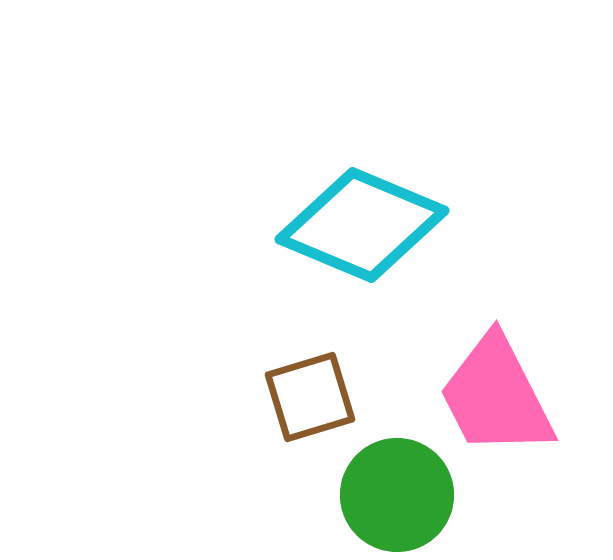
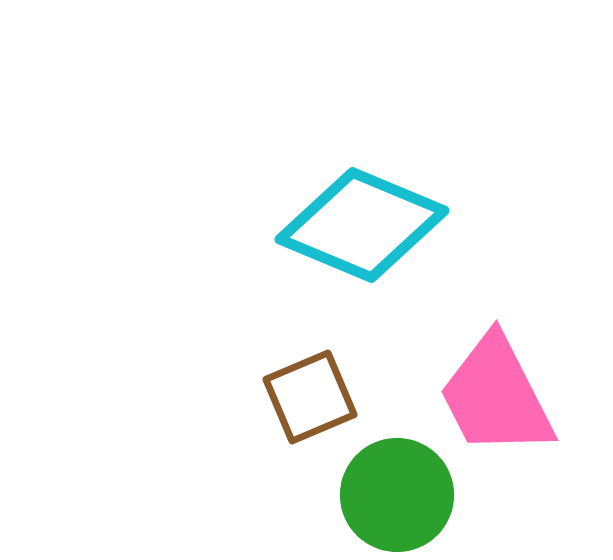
brown square: rotated 6 degrees counterclockwise
